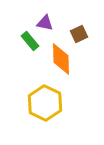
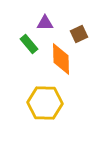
purple triangle: rotated 12 degrees counterclockwise
green rectangle: moved 1 px left, 3 px down
yellow hexagon: rotated 24 degrees counterclockwise
